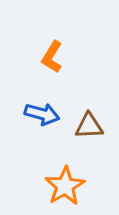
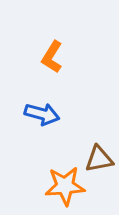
brown triangle: moved 10 px right, 33 px down; rotated 8 degrees counterclockwise
orange star: rotated 27 degrees clockwise
